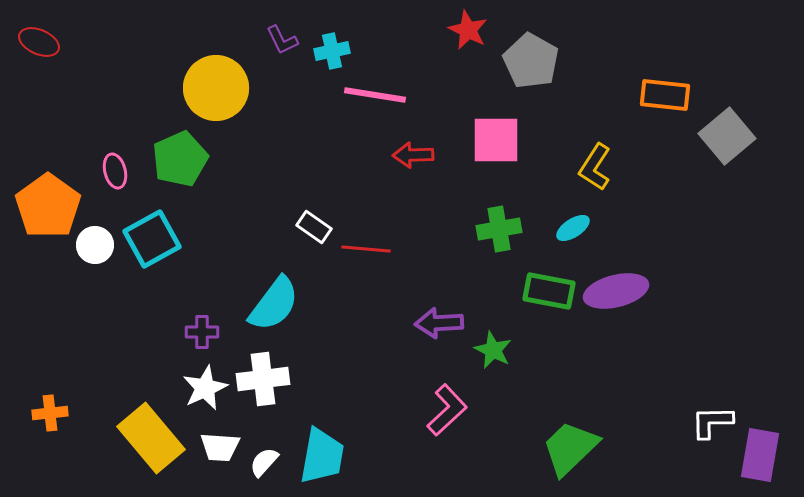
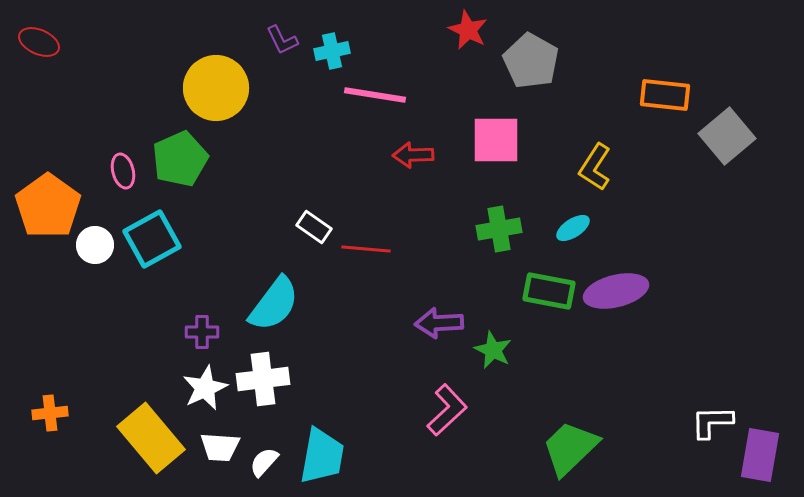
pink ellipse: moved 8 px right
